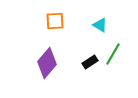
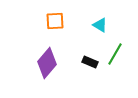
green line: moved 2 px right
black rectangle: rotated 56 degrees clockwise
